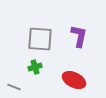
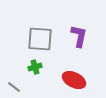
gray line: rotated 16 degrees clockwise
